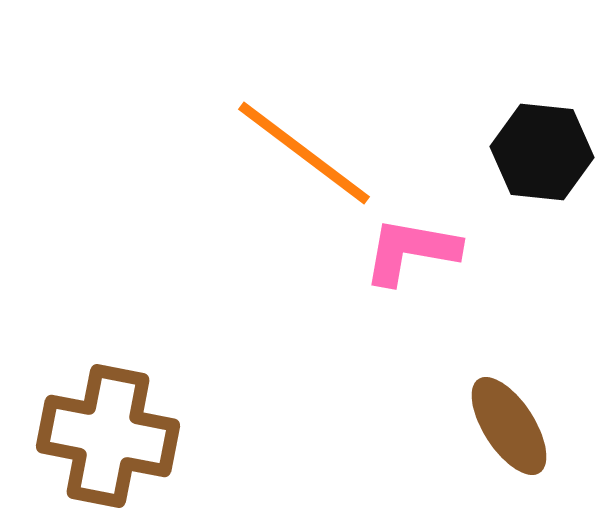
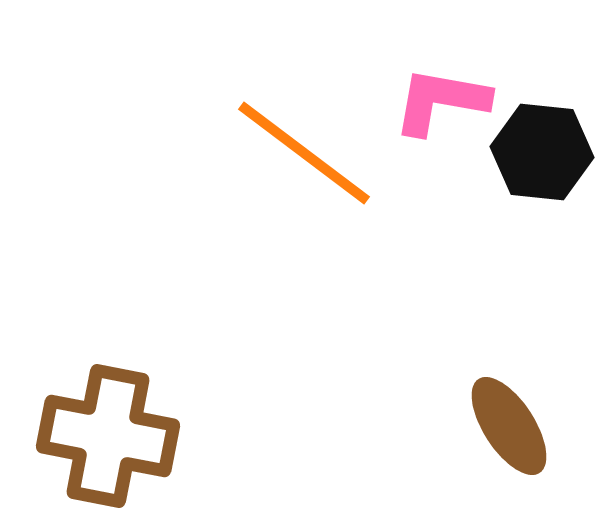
pink L-shape: moved 30 px right, 150 px up
